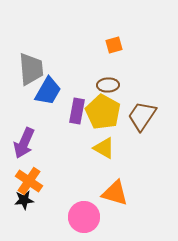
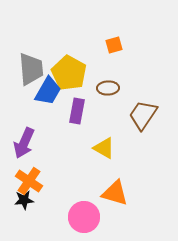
brown ellipse: moved 3 px down
yellow pentagon: moved 34 px left, 39 px up
brown trapezoid: moved 1 px right, 1 px up
